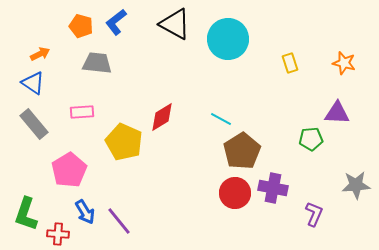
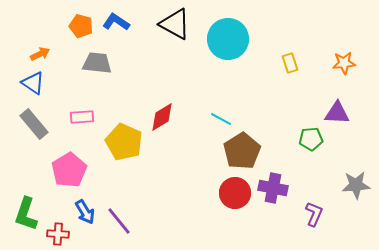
blue L-shape: rotated 72 degrees clockwise
orange star: rotated 20 degrees counterclockwise
pink rectangle: moved 5 px down
